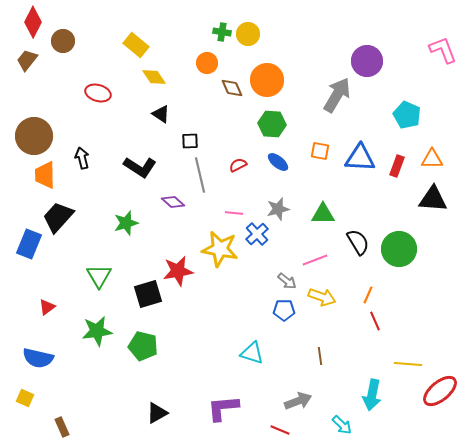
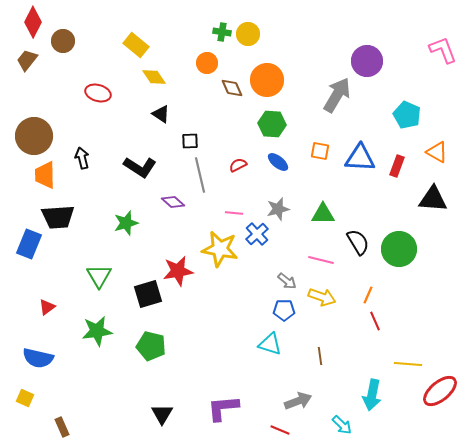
orange triangle at (432, 159): moved 5 px right, 7 px up; rotated 30 degrees clockwise
black trapezoid at (58, 217): rotated 136 degrees counterclockwise
pink line at (315, 260): moved 6 px right; rotated 35 degrees clockwise
green pentagon at (143, 346): moved 8 px right
cyan triangle at (252, 353): moved 18 px right, 9 px up
black triangle at (157, 413): moved 5 px right, 1 px down; rotated 30 degrees counterclockwise
